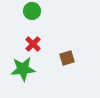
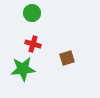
green circle: moved 2 px down
red cross: rotated 28 degrees counterclockwise
